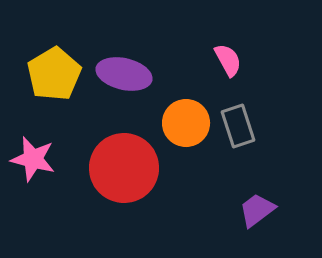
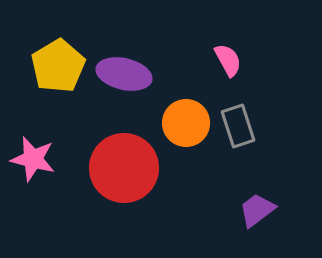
yellow pentagon: moved 4 px right, 8 px up
